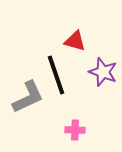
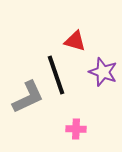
pink cross: moved 1 px right, 1 px up
